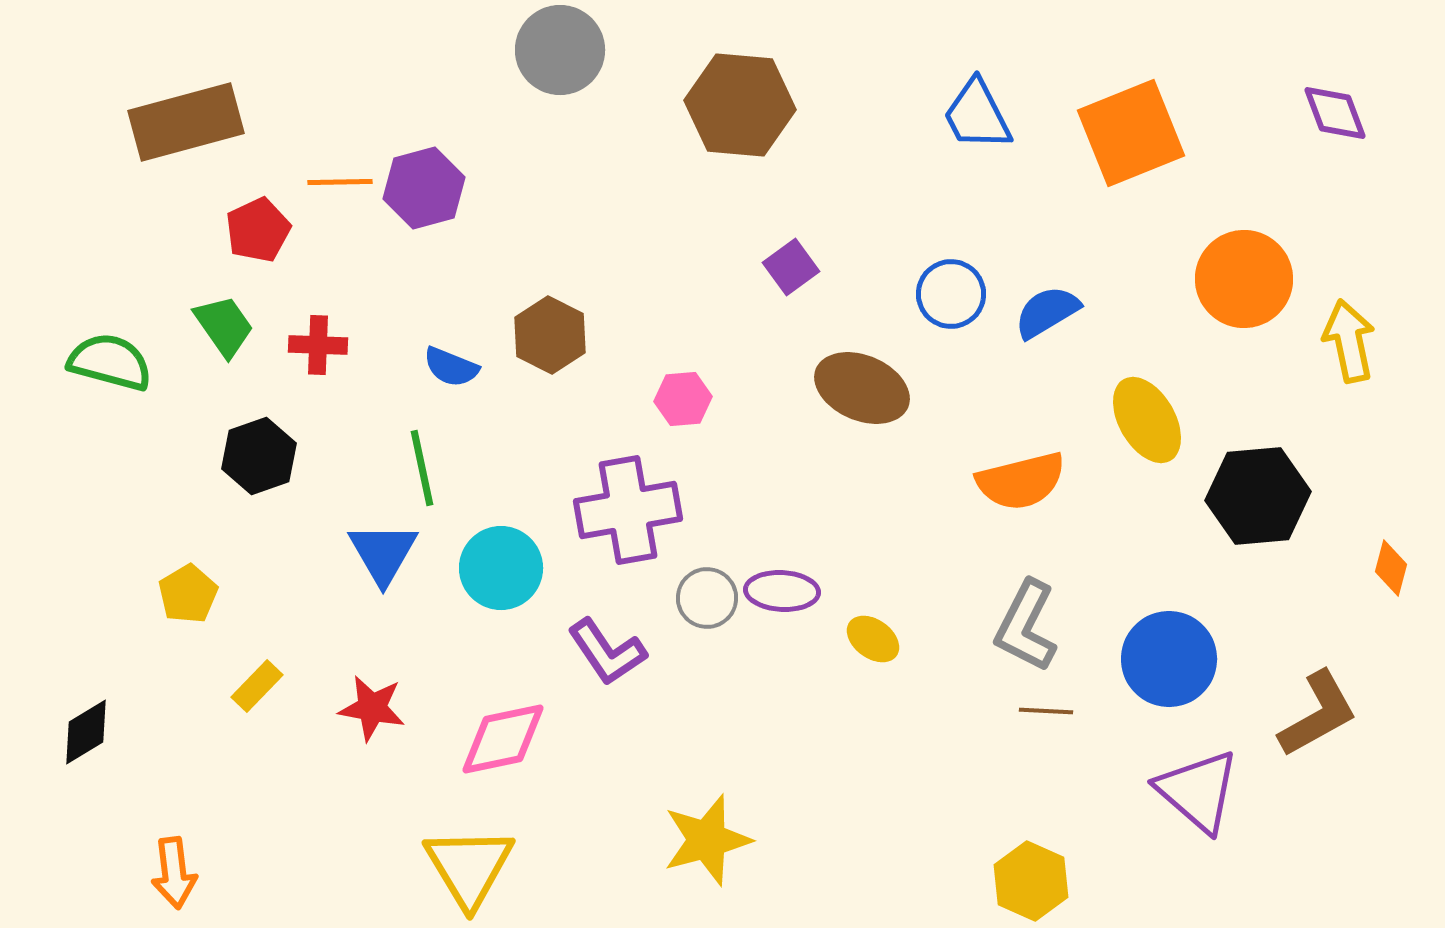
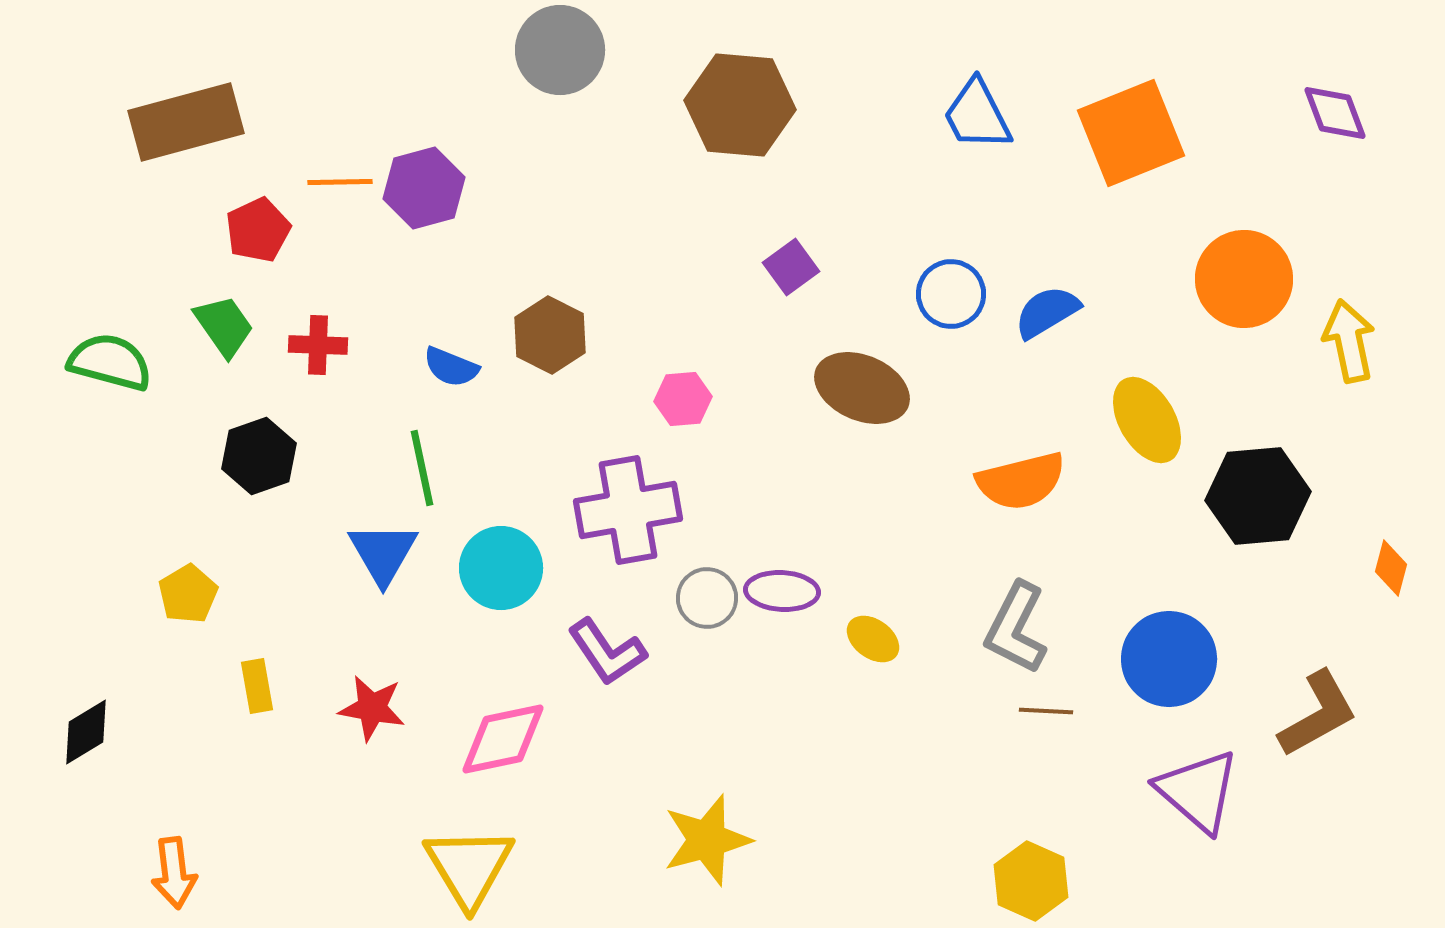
gray L-shape at (1026, 626): moved 10 px left, 2 px down
yellow rectangle at (257, 686): rotated 54 degrees counterclockwise
